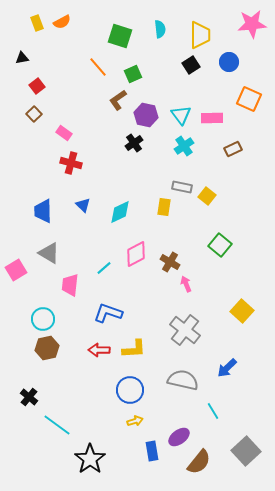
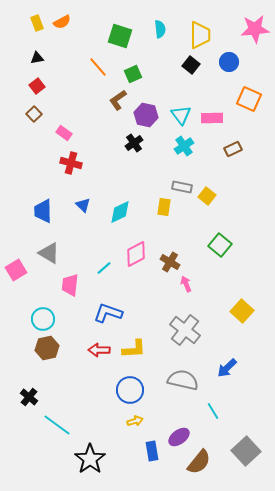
pink star at (252, 24): moved 3 px right, 5 px down
black triangle at (22, 58): moved 15 px right
black square at (191, 65): rotated 18 degrees counterclockwise
